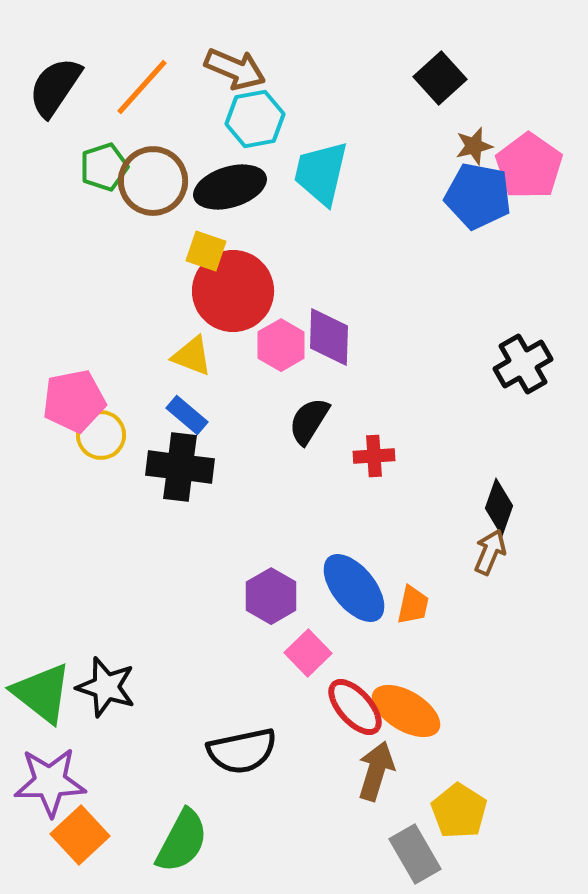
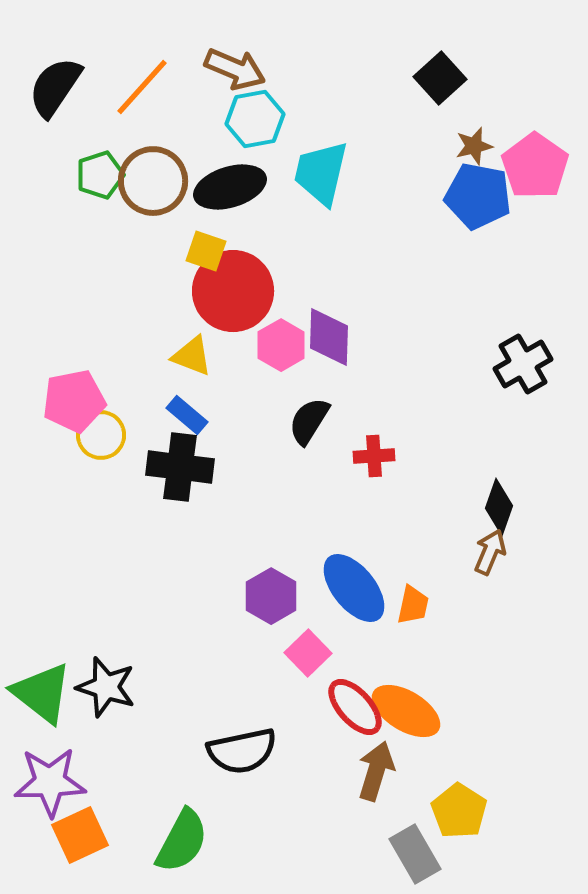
pink pentagon at (529, 166): moved 6 px right
green pentagon at (104, 167): moved 4 px left, 8 px down
orange square at (80, 835): rotated 18 degrees clockwise
